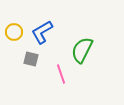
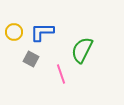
blue L-shape: rotated 30 degrees clockwise
gray square: rotated 14 degrees clockwise
